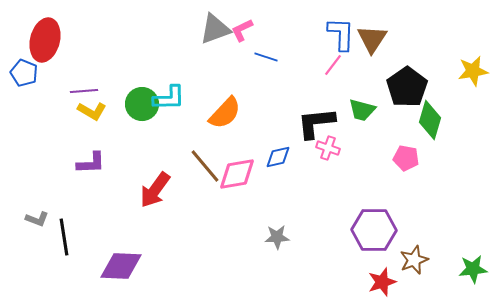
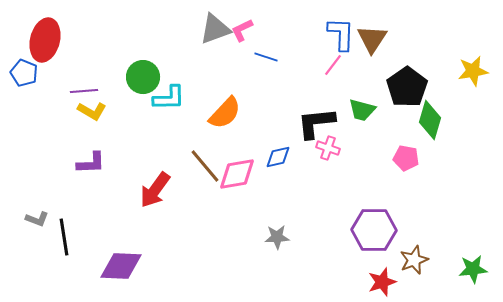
green circle: moved 1 px right, 27 px up
